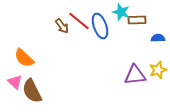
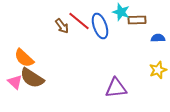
purple triangle: moved 19 px left, 13 px down
brown semicircle: moved 13 px up; rotated 30 degrees counterclockwise
